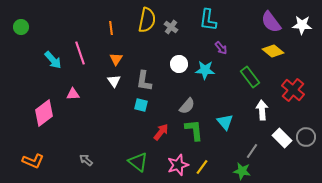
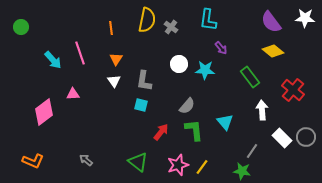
white star: moved 3 px right, 7 px up
pink diamond: moved 1 px up
